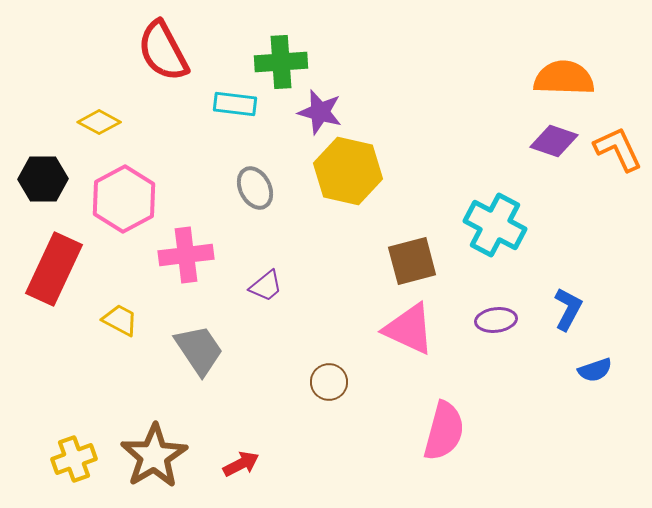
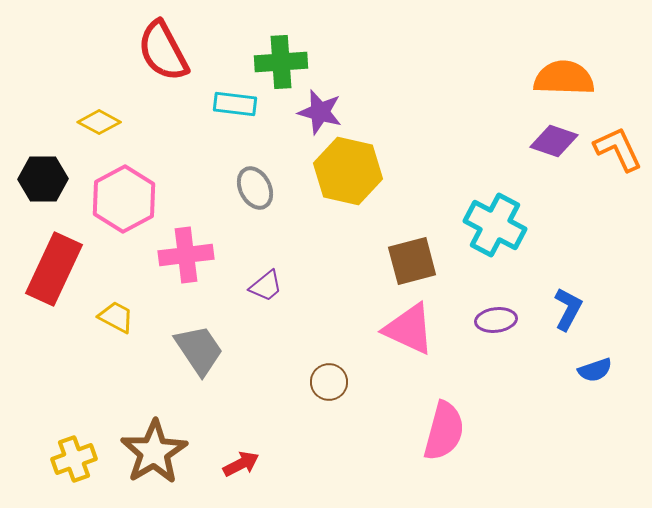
yellow trapezoid: moved 4 px left, 3 px up
brown star: moved 4 px up
